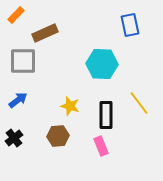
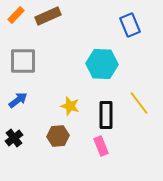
blue rectangle: rotated 10 degrees counterclockwise
brown rectangle: moved 3 px right, 17 px up
